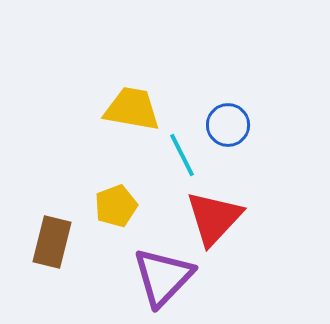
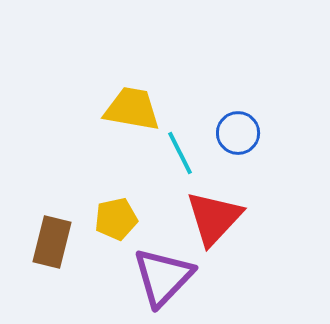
blue circle: moved 10 px right, 8 px down
cyan line: moved 2 px left, 2 px up
yellow pentagon: moved 13 px down; rotated 9 degrees clockwise
